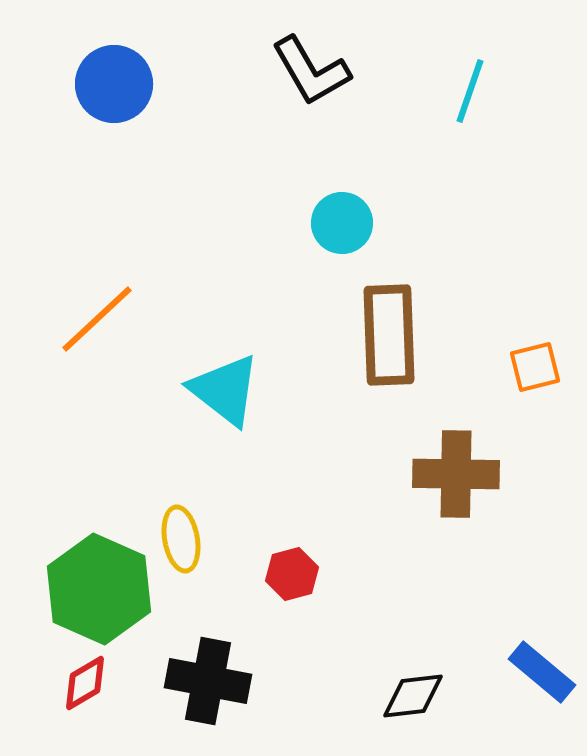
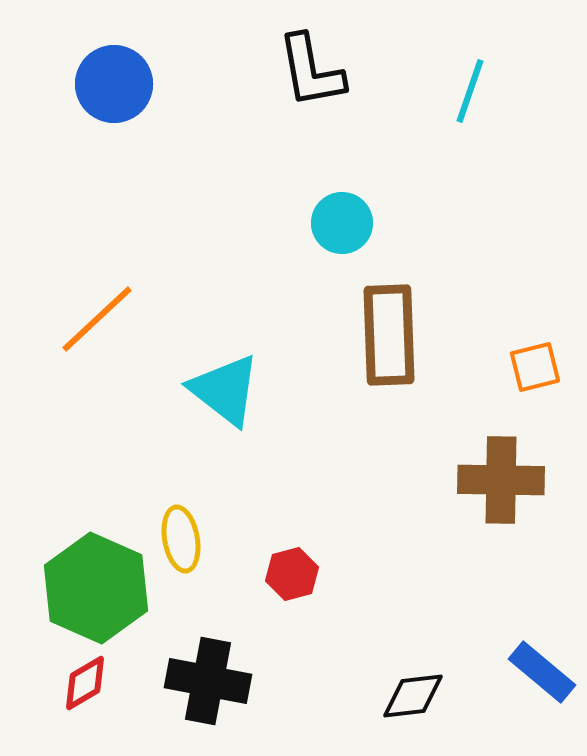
black L-shape: rotated 20 degrees clockwise
brown cross: moved 45 px right, 6 px down
green hexagon: moved 3 px left, 1 px up
